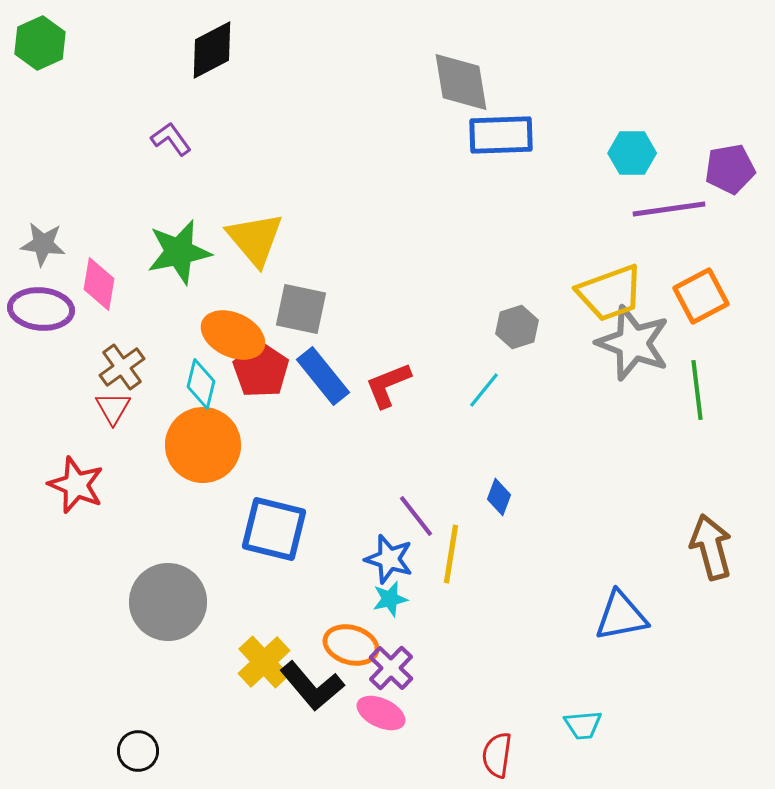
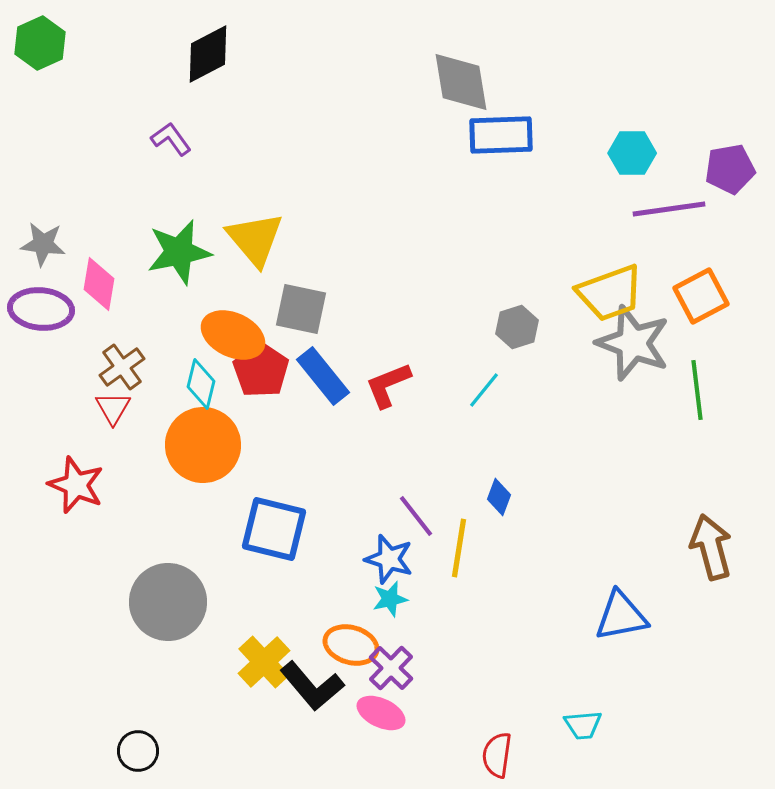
black diamond at (212, 50): moved 4 px left, 4 px down
yellow line at (451, 554): moved 8 px right, 6 px up
